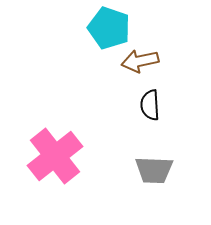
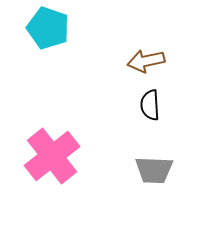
cyan pentagon: moved 61 px left
brown arrow: moved 6 px right
pink cross: moved 3 px left
